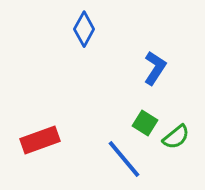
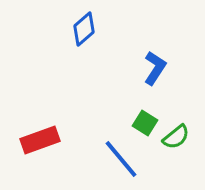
blue diamond: rotated 20 degrees clockwise
blue line: moved 3 px left
